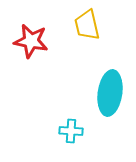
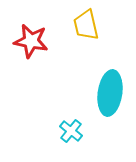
yellow trapezoid: moved 1 px left
cyan cross: rotated 35 degrees clockwise
